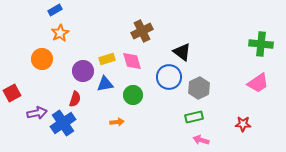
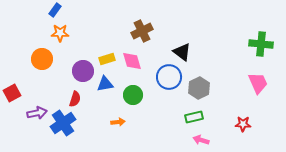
blue rectangle: rotated 24 degrees counterclockwise
orange star: rotated 30 degrees clockwise
pink trapezoid: rotated 80 degrees counterclockwise
orange arrow: moved 1 px right
